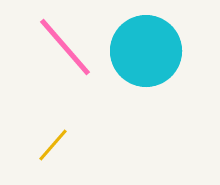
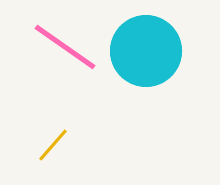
pink line: rotated 14 degrees counterclockwise
